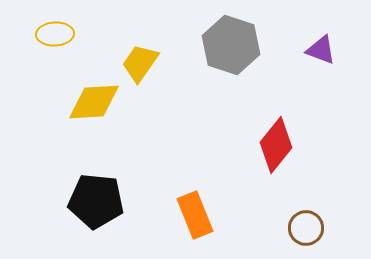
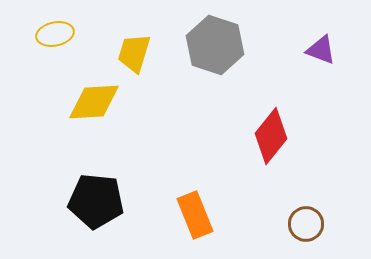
yellow ellipse: rotated 9 degrees counterclockwise
gray hexagon: moved 16 px left
yellow trapezoid: moved 6 px left, 10 px up; rotated 18 degrees counterclockwise
red diamond: moved 5 px left, 9 px up
brown circle: moved 4 px up
